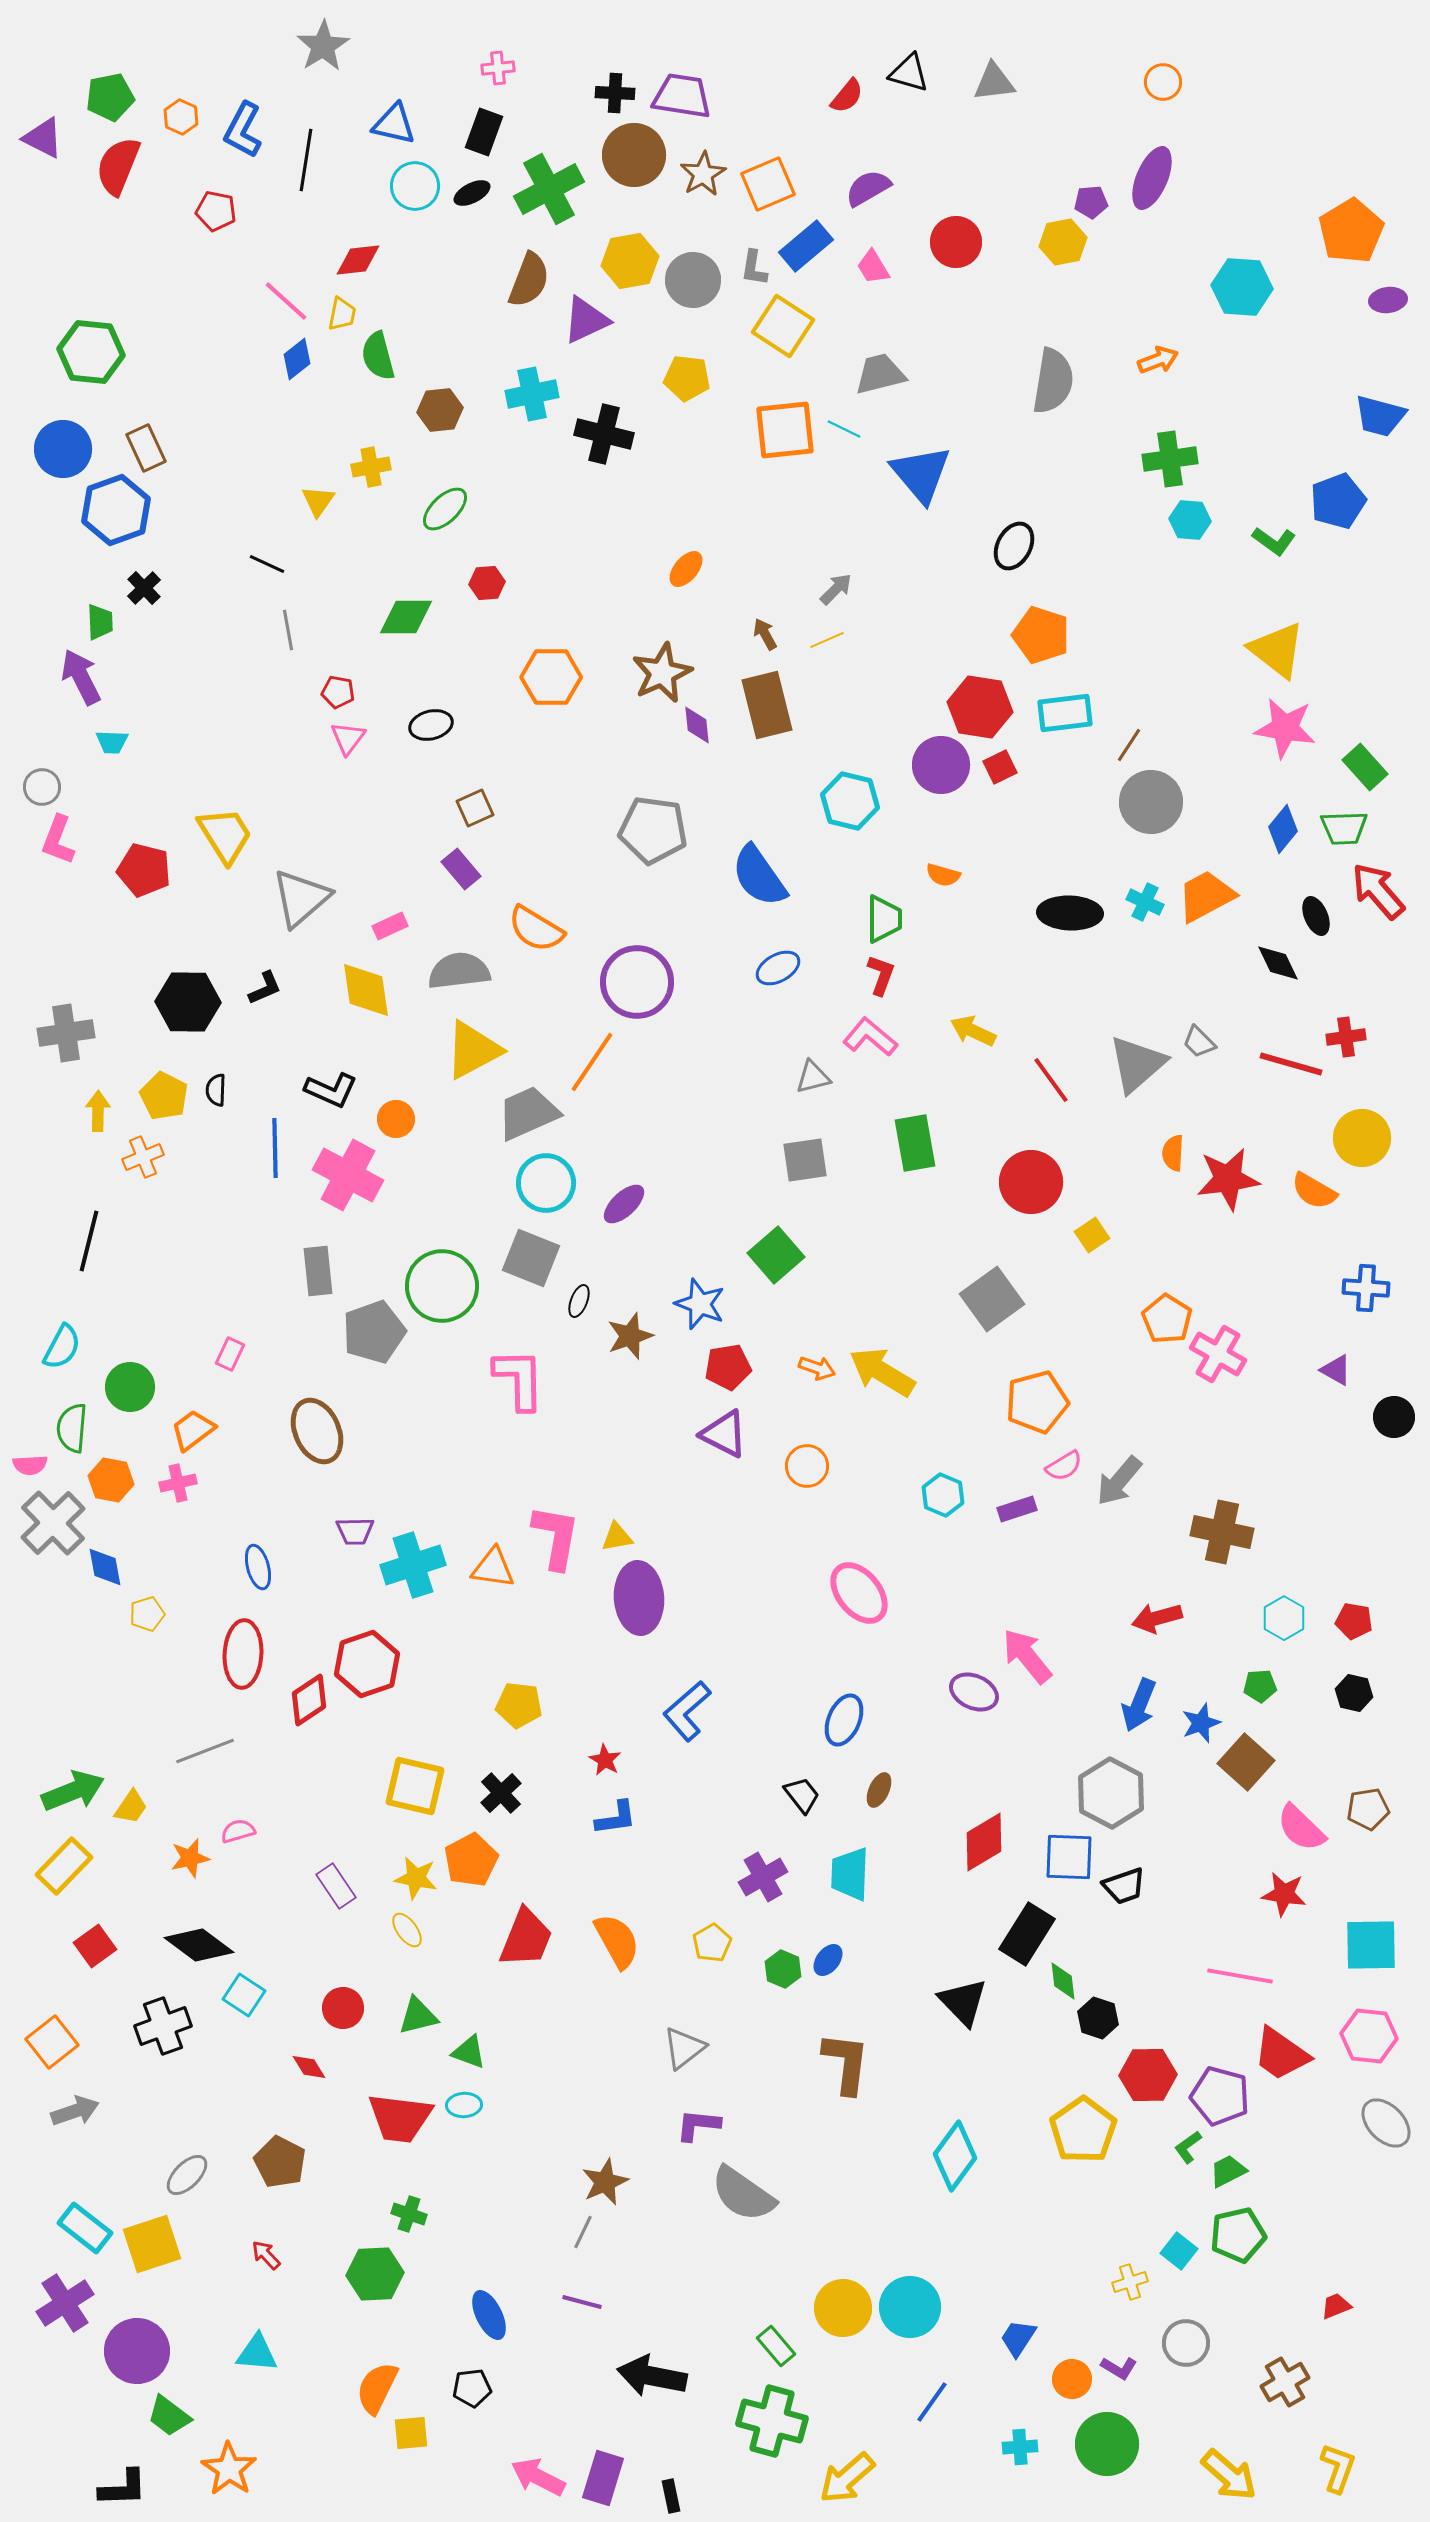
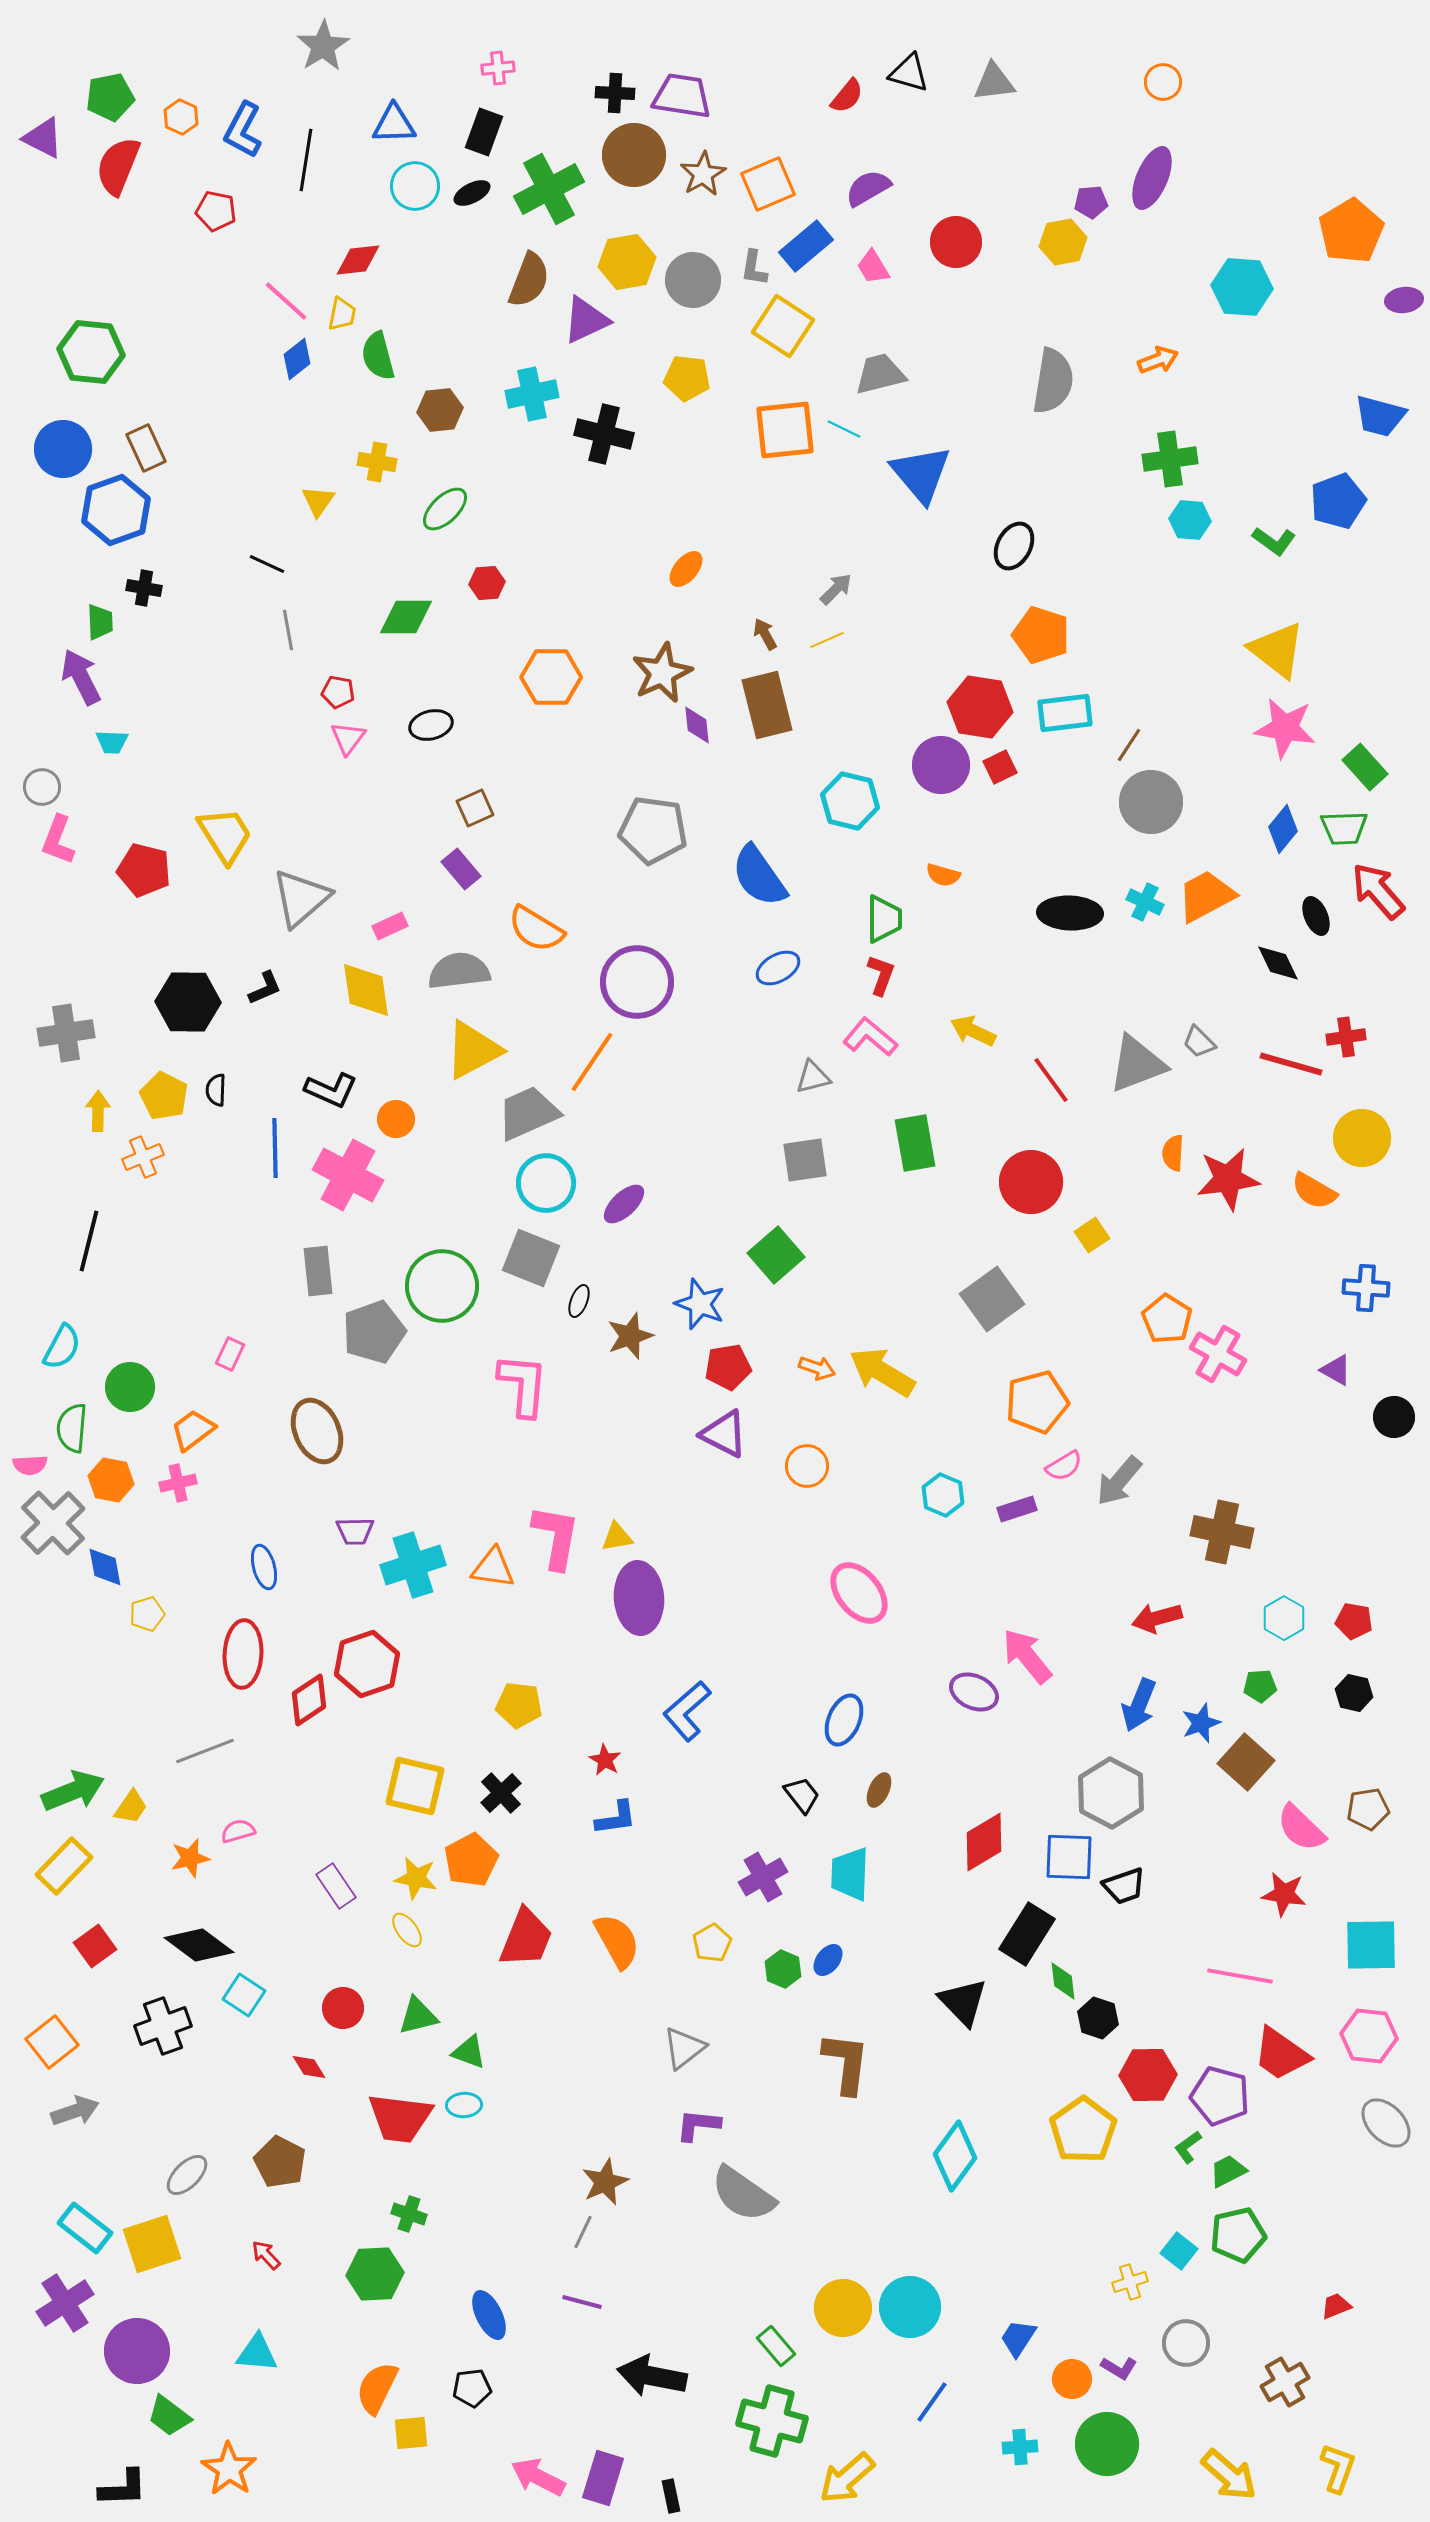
blue triangle at (394, 124): rotated 15 degrees counterclockwise
yellow hexagon at (630, 261): moved 3 px left, 1 px down
purple ellipse at (1388, 300): moved 16 px right
yellow cross at (371, 467): moved 6 px right, 5 px up; rotated 21 degrees clockwise
black cross at (144, 588): rotated 36 degrees counterclockwise
gray triangle at (1137, 1064): rotated 20 degrees clockwise
pink L-shape at (519, 1379): moved 4 px right, 6 px down; rotated 6 degrees clockwise
blue ellipse at (258, 1567): moved 6 px right
